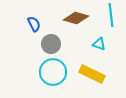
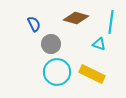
cyan line: moved 7 px down; rotated 15 degrees clockwise
cyan circle: moved 4 px right
